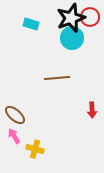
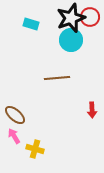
cyan circle: moved 1 px left, 2 px down
